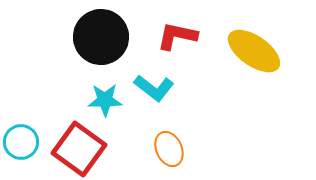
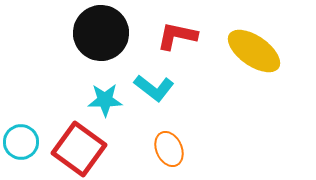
black circle: moved 4 px up
